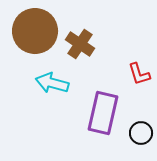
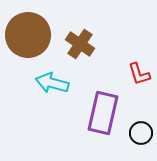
brown circle: moved 7 px left, 4 px down
